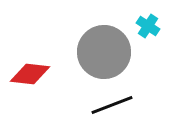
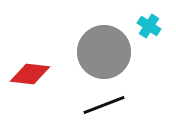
cyan cross: moved 1 px right
black line: moved 8 px left
